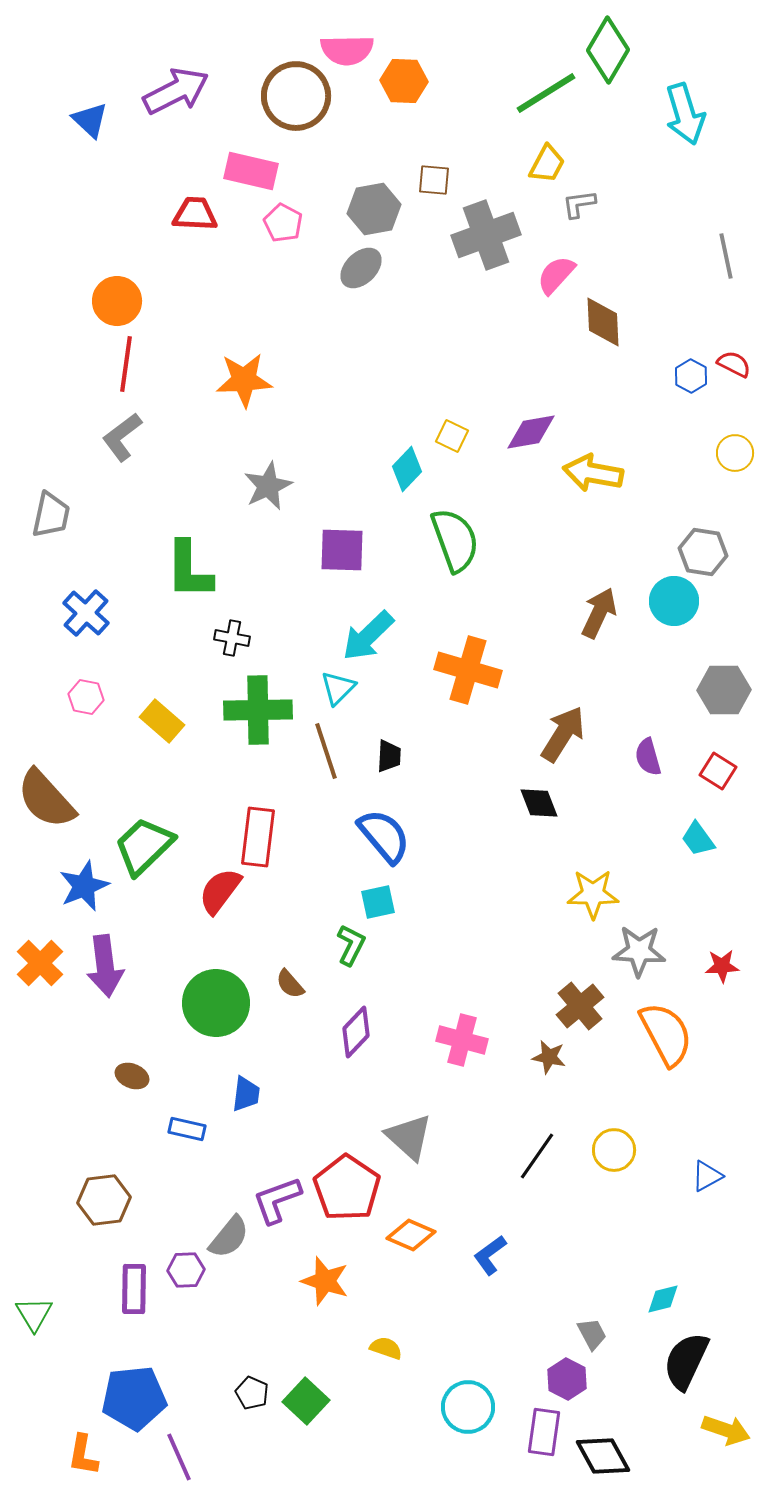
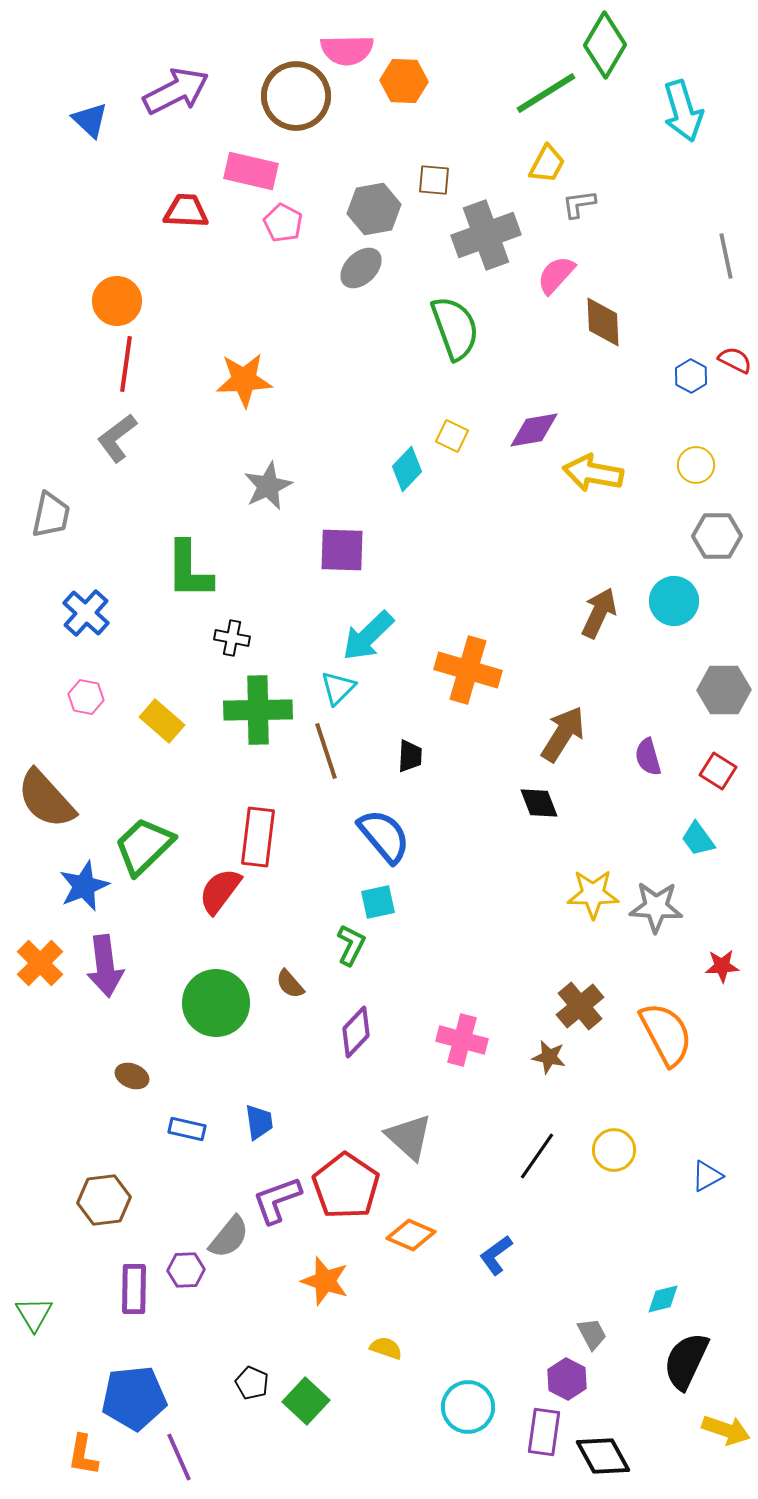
green diamond at (608, 50): moved 3 px left, 5 px up
cyan arrow at (685, 114): moved 2 px left, 3 px up
red trapezoid at (195, 214): moved 9 px left, 3 px up
red semicircle at (734, 364): moved 1 px right, 4 px up
purple diamond at (531, 432): moved 3 px right, 2 px up
gray L-shape at (122, 437): moved 5 px left, 1 px down
yellow circle at (735, 453): moved 39 px left, 12 px down
green semicircle at (455, 540): moved 212 px up
gray hexagon at (703, 552): moved 14 px right, 16 px up; rotated 9 degrees counterclockwise
black trapezoid at (389, 756): moved 21 px right
gray star at (639, 951): moved 17 px right, 44 px up
blue trapezoid at (246, 1094): moved 13 px right, 28 px down; rotated 15 degrees counterclockwise
red pentagon at (347, 1188): moved 1 px left, 2 px up
blue L-shape at (490, 1255): moved 6 px right
black pentagon at (252, 1393): moved 10 px up
